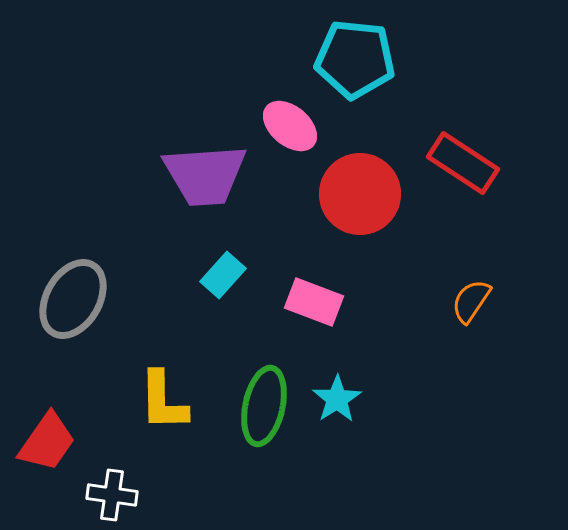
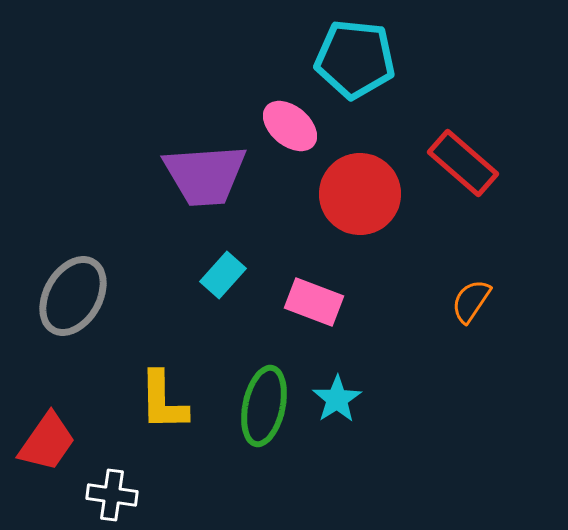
red rectangle: rotated 8 degrees clockwise
gray ellipse: moved 3 px up
